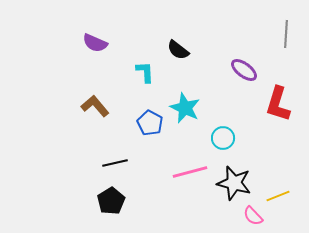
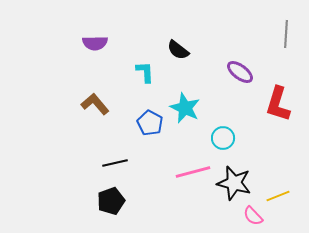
purple semicircle: rotated 25 degrees counterclockwise
purple ellipse: moved 4 px left, 2 px down
brown L-shape: moved 2 px up
pink line: moved 3 px right
black pentagon: rotated 12 degrees clockwise
